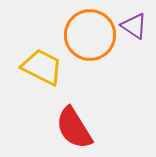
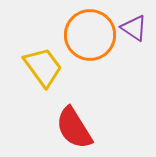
purple triangle: moved 2 px down
yellow trapezoid: moved 1 px right; rotated 27 degrees clockwise
